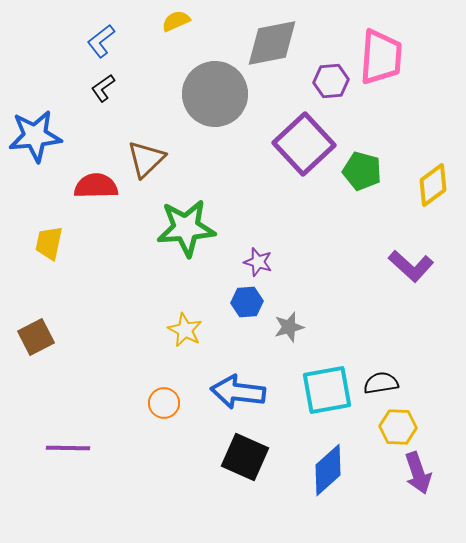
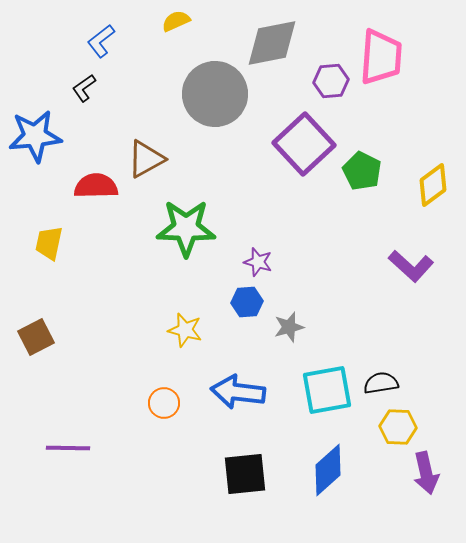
black L-shape: moved 19 px left
brown triangle: rotated 15 degrees clockwise
green pentagon: rotated 12 degrees clockwise
green star: rotated 6 degrees clockwise
yellow star: rotated 12 degrees counterclockwise
black square: moved 17 px down; rotated 30 degrees counterclockwise
purple arrow: moved 8 px right; rotated 6 degrees clockwise
